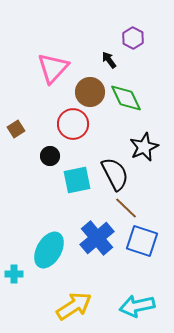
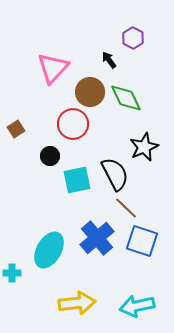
cyan cross: moved 2 px left, 1 px up
yellow arrow: moved 3 px right, 3 px up; rotated 27 degrees clockwise
